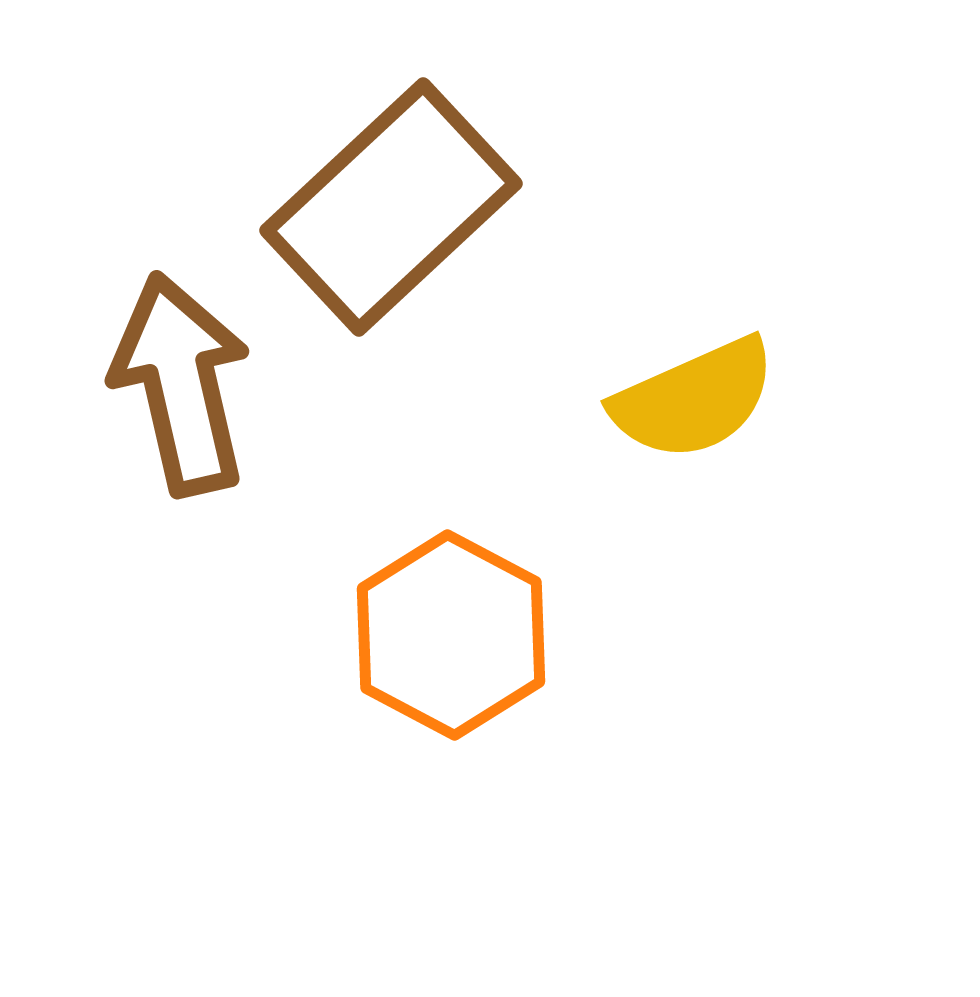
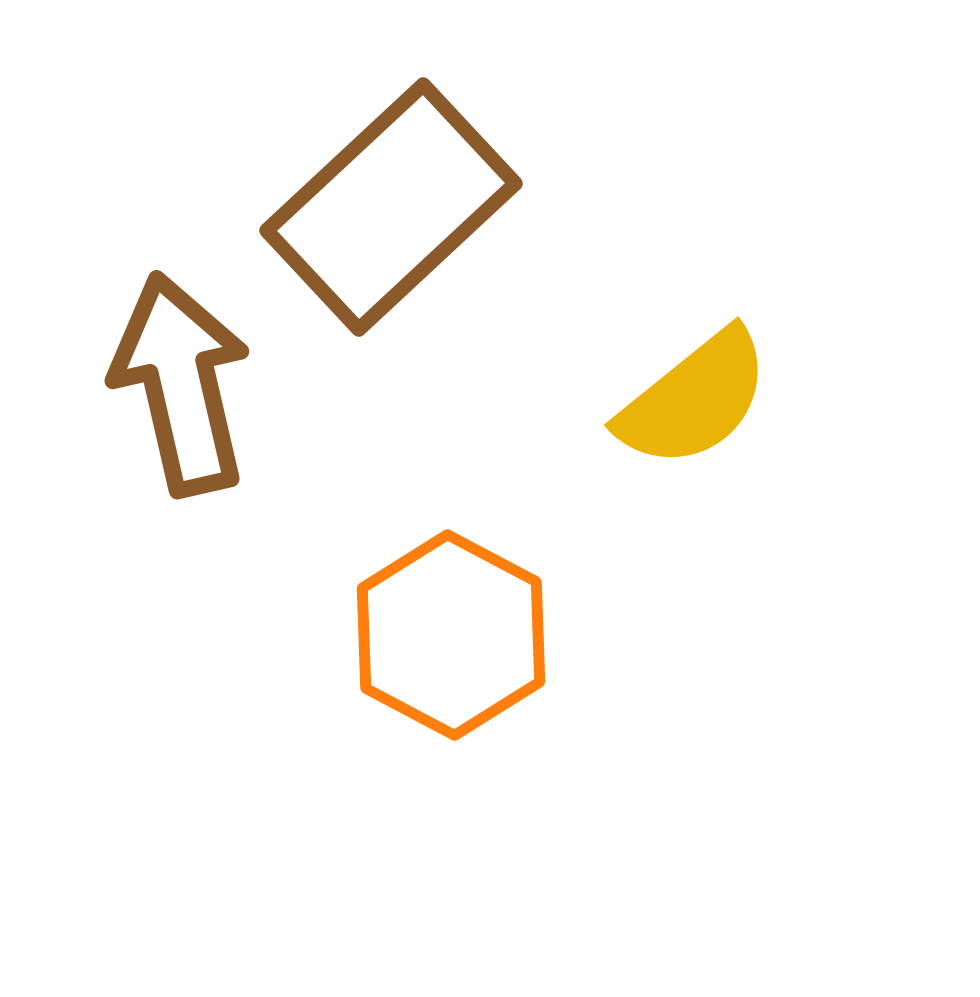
yellow semicircle: rotated 15 degrees counterclockwise
